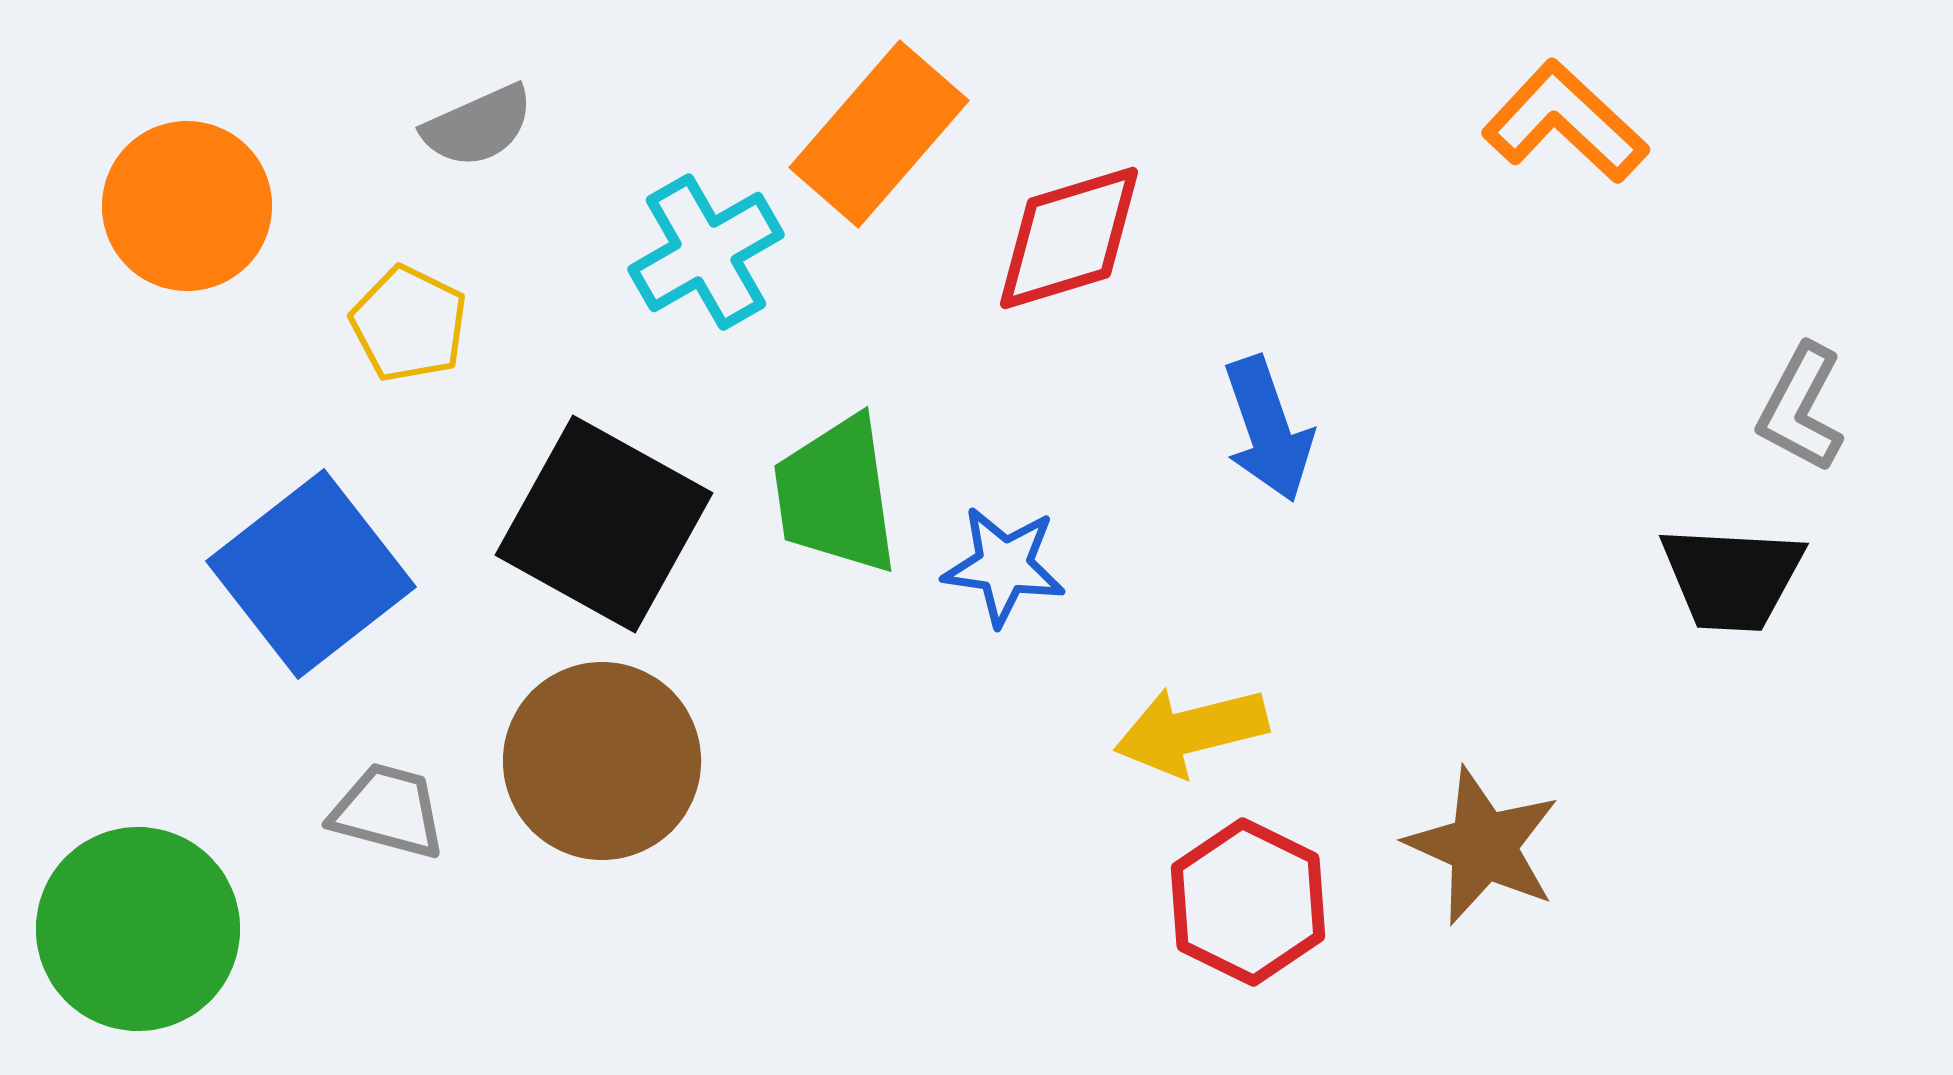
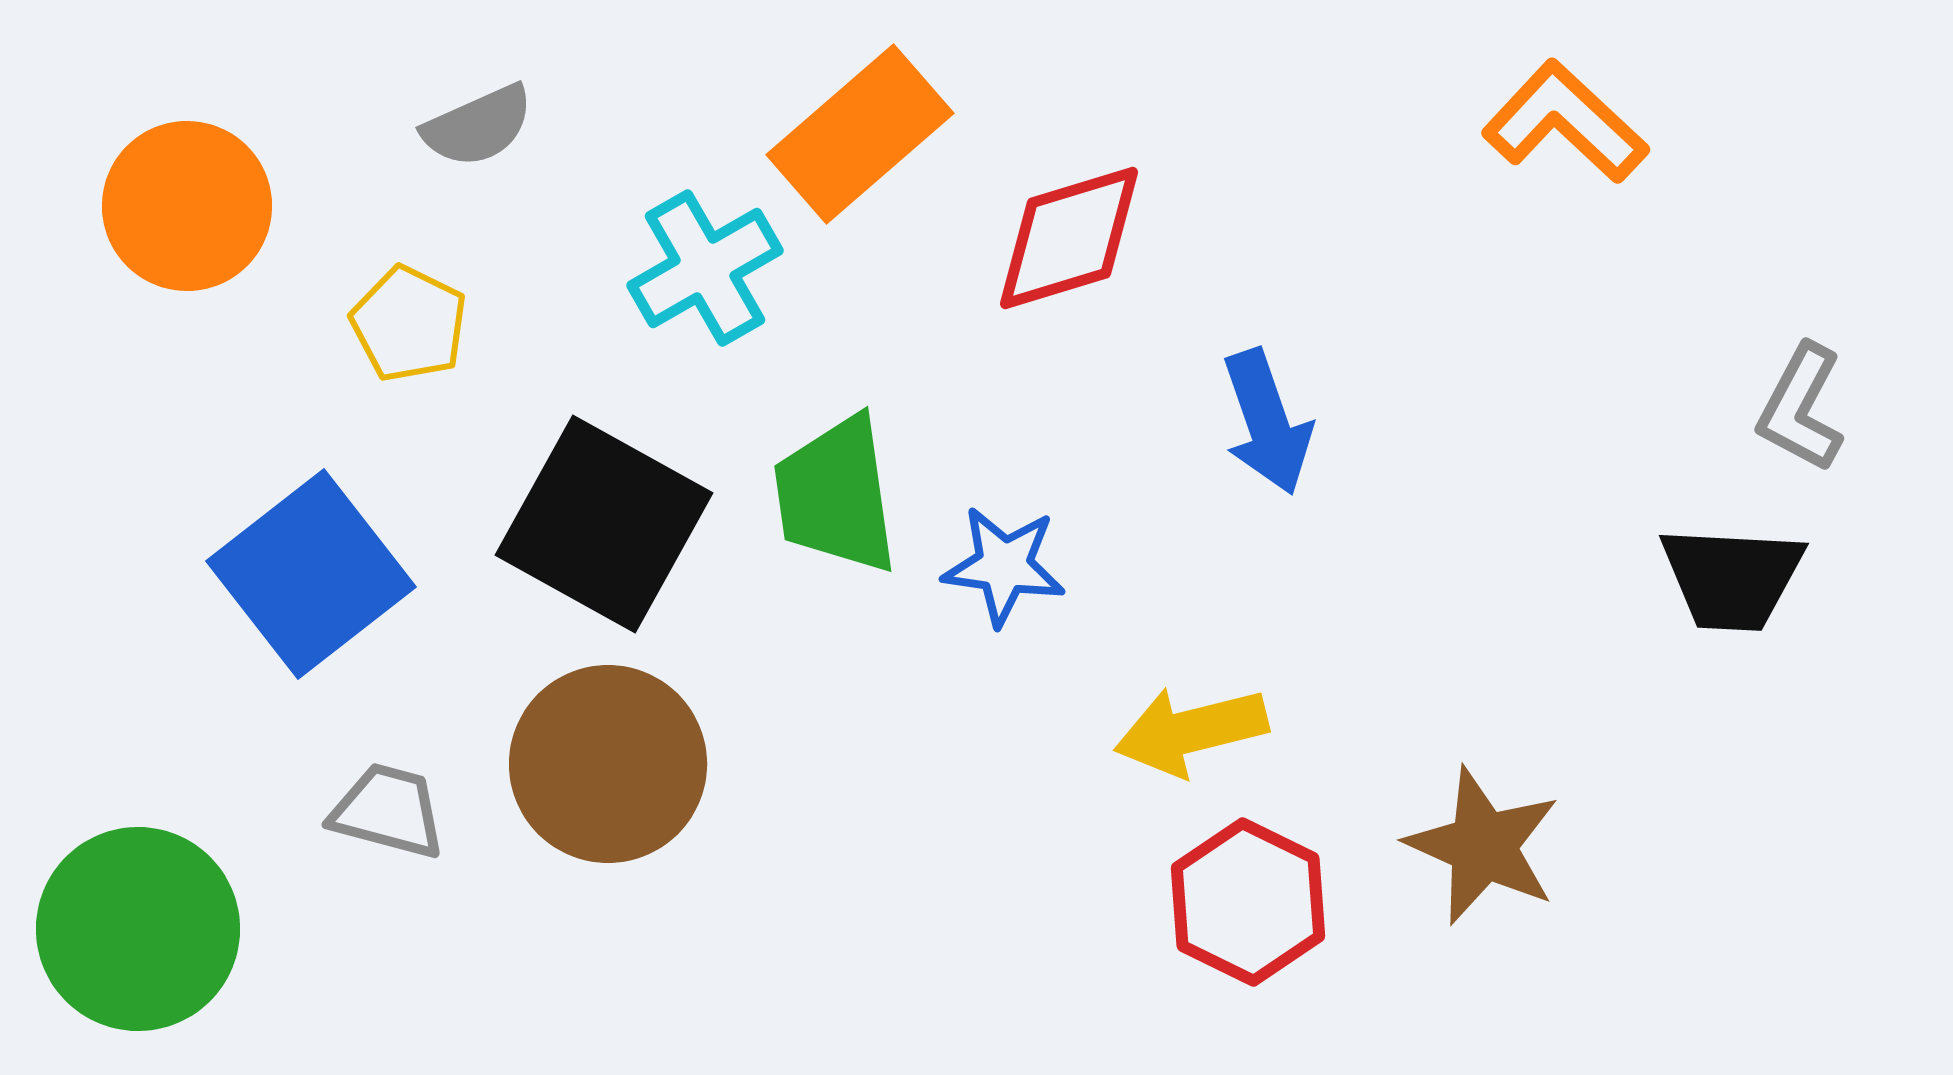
orange rectangle: moved 19 px left; rotated 8 degrees clockwise
cyan cross: moved 1 px left, 16 px down
blue arrow: moved 1 px left, 7 px up
brown circle: moved 6 px right, 3 px down
